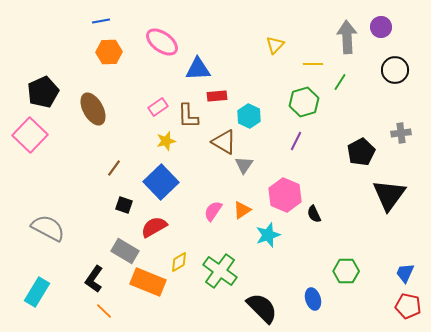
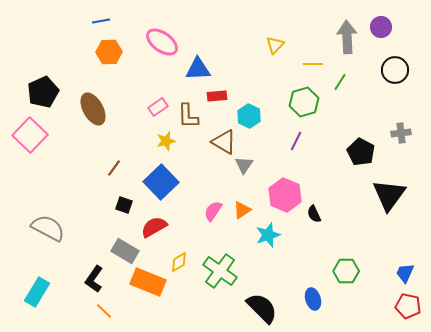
black pentagon at (361, 152): rotated 16 degrees counterclockwise
